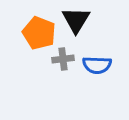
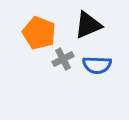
black triangle: moved 12 px right, 5 px down; rotated 36 degrees clockwise
gray cross: rotated 20 degrees counterclockwise
